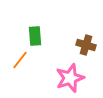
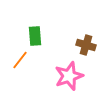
pink star: moved 1 px left, 2 px up
